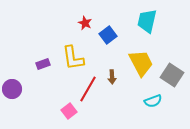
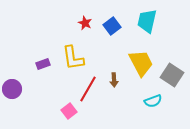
blue square: moved 4 px right, 9 px up
brown arrow: moved 2 px right, 3 px down
